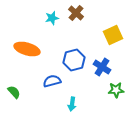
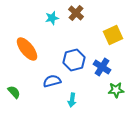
orange ellipse: rotated 35 degrees clockwise
cyan arrow: moved 4 px up
